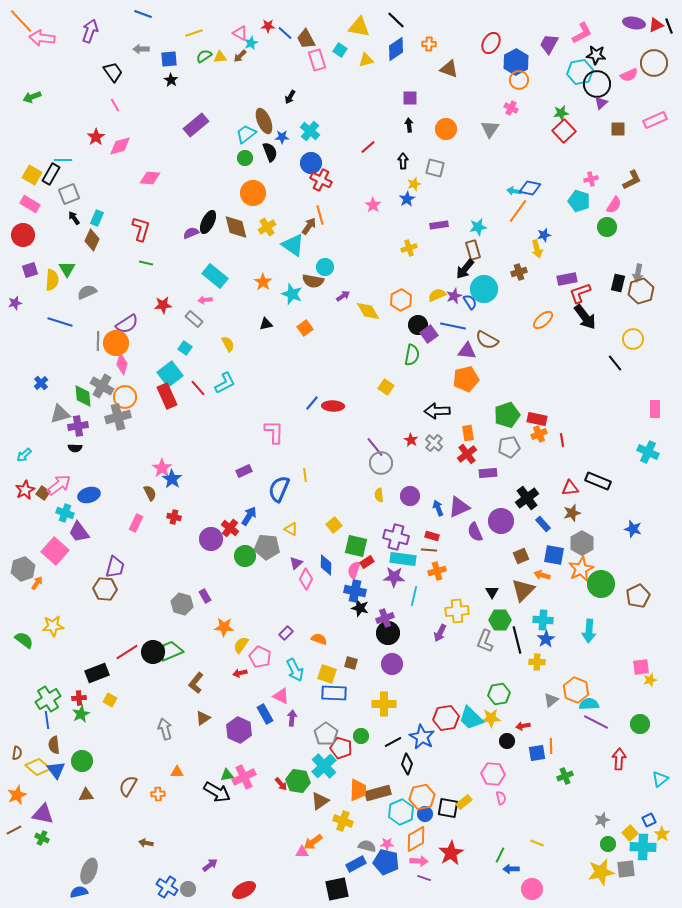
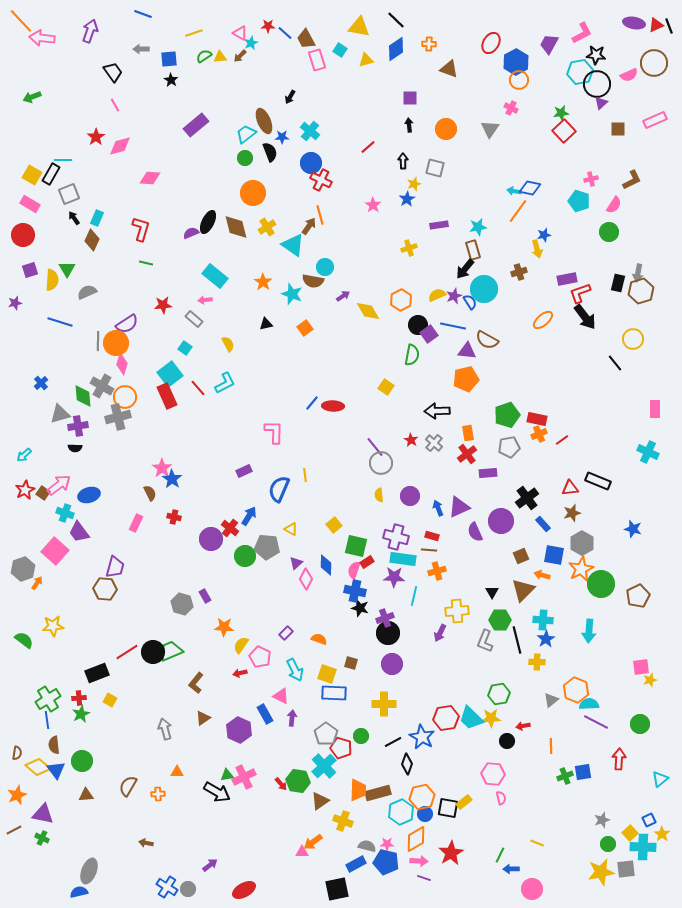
green circle at (607, 227): moved 2 px right, 5 px down
red line at (562, 440): rotated 64 degrees clockwise
blue square at (537, 753): moved 46 px right, 19 px down
